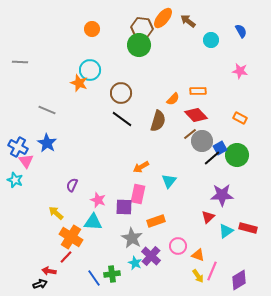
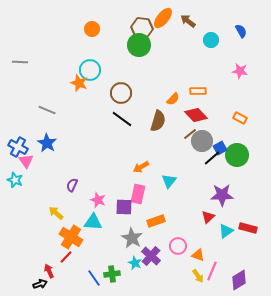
red arrow at (49, 271): rotated 56 degrees clockwise
